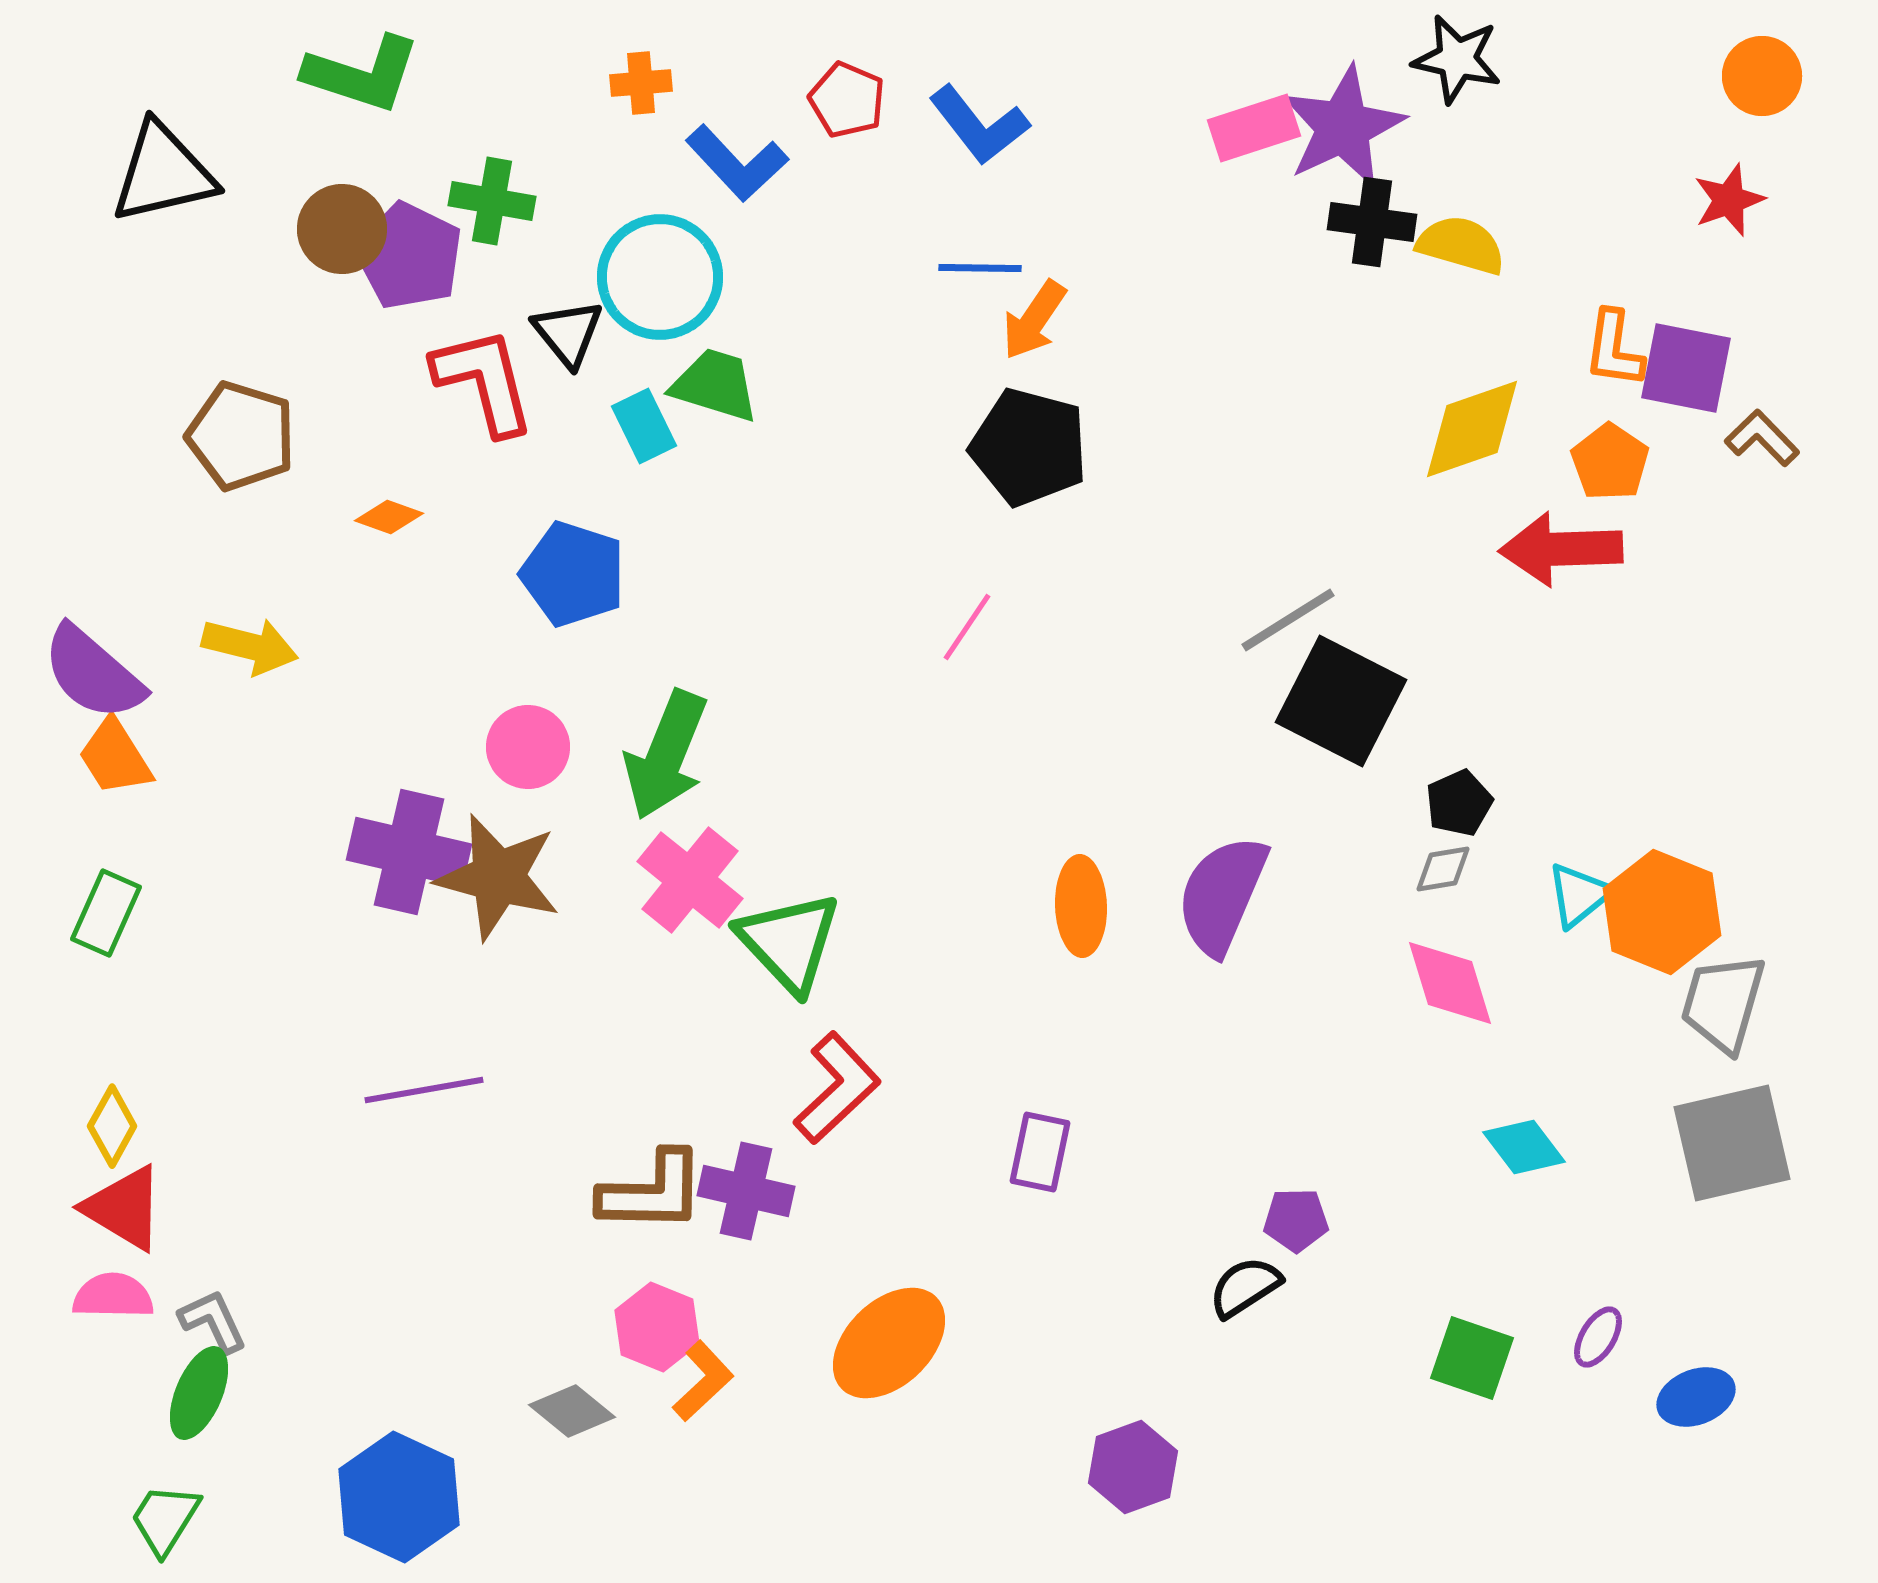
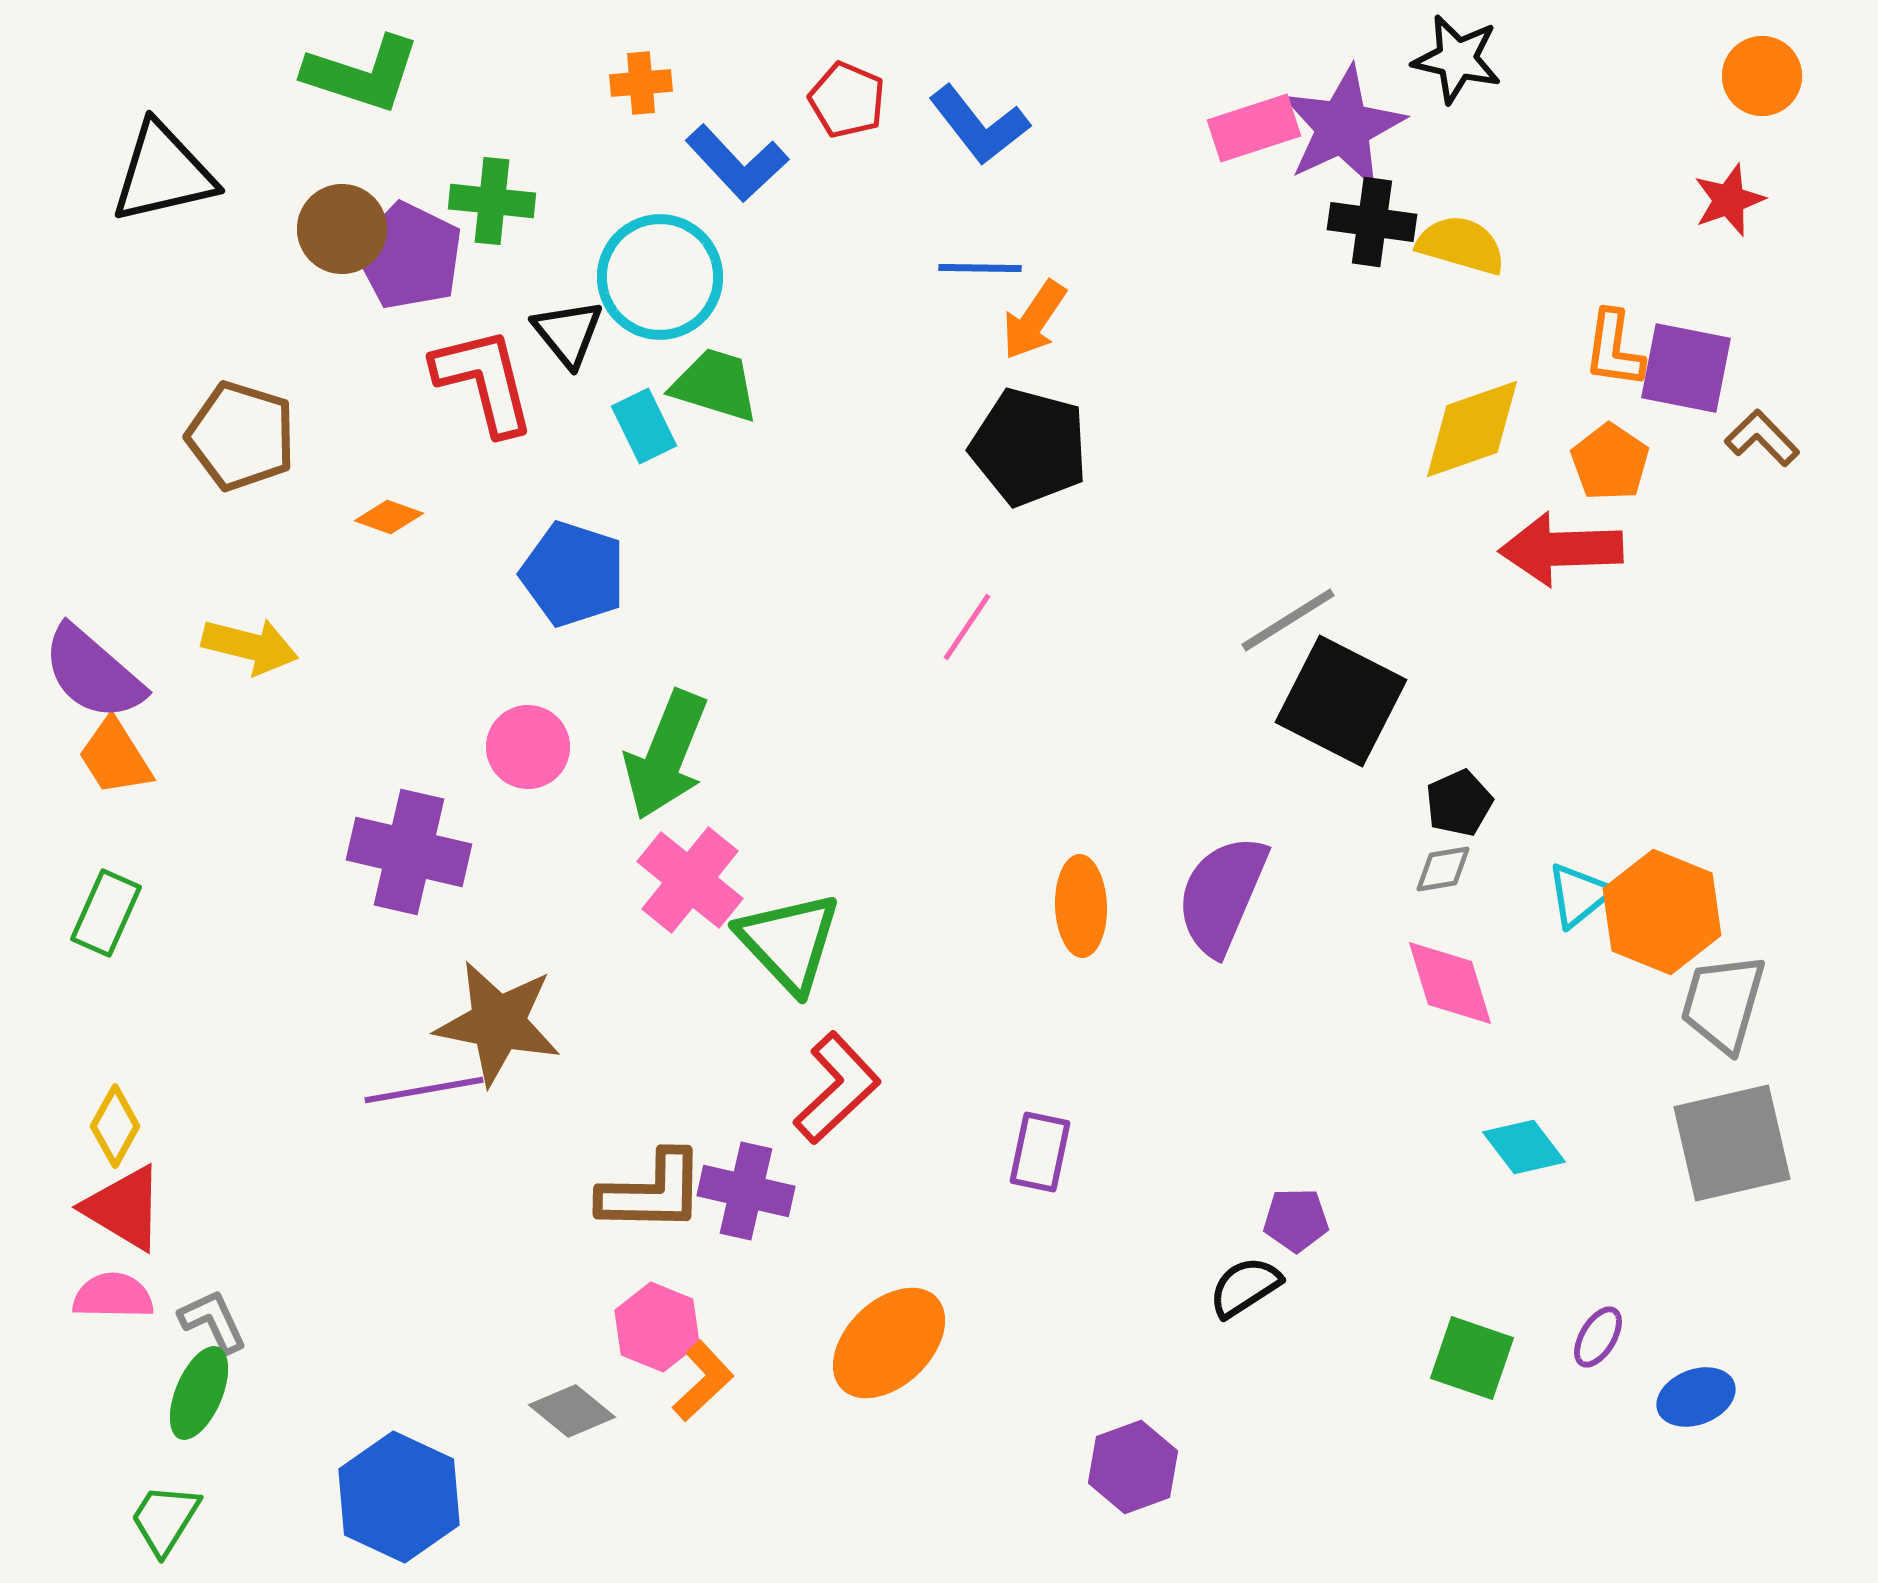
green cross at (492, 201): rotated 4 degrees counterclockwise
brown star at (498, 877): moved 146 px down; rotated 4 degrees counterclockwise
yellow diamond at (112, 1126): moved 3 px right
